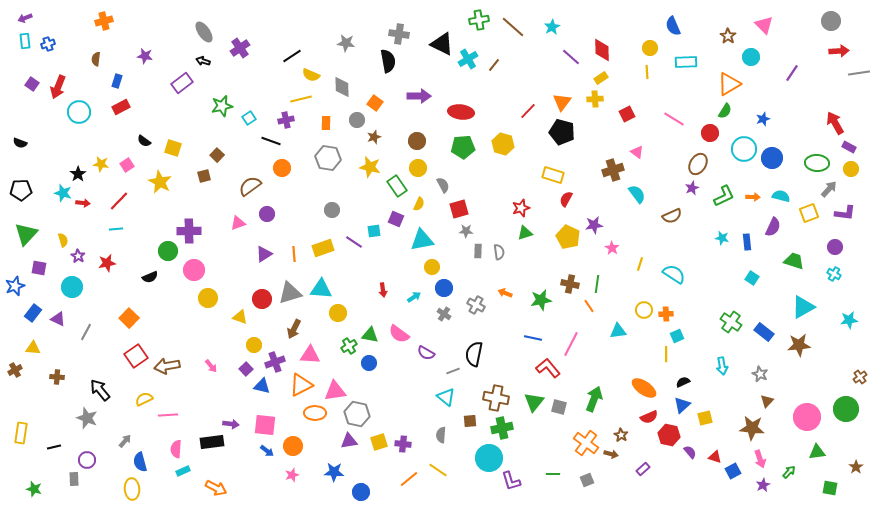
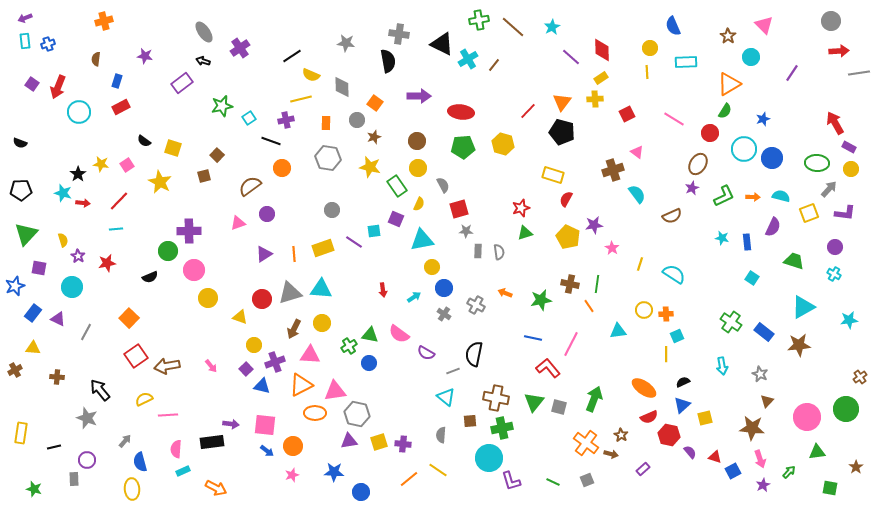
yellow circle at (338, 313): moved 16 px left, 10 px down
green line at (553, 474): moved 8 px down; rotated 24 degrees clockwise
